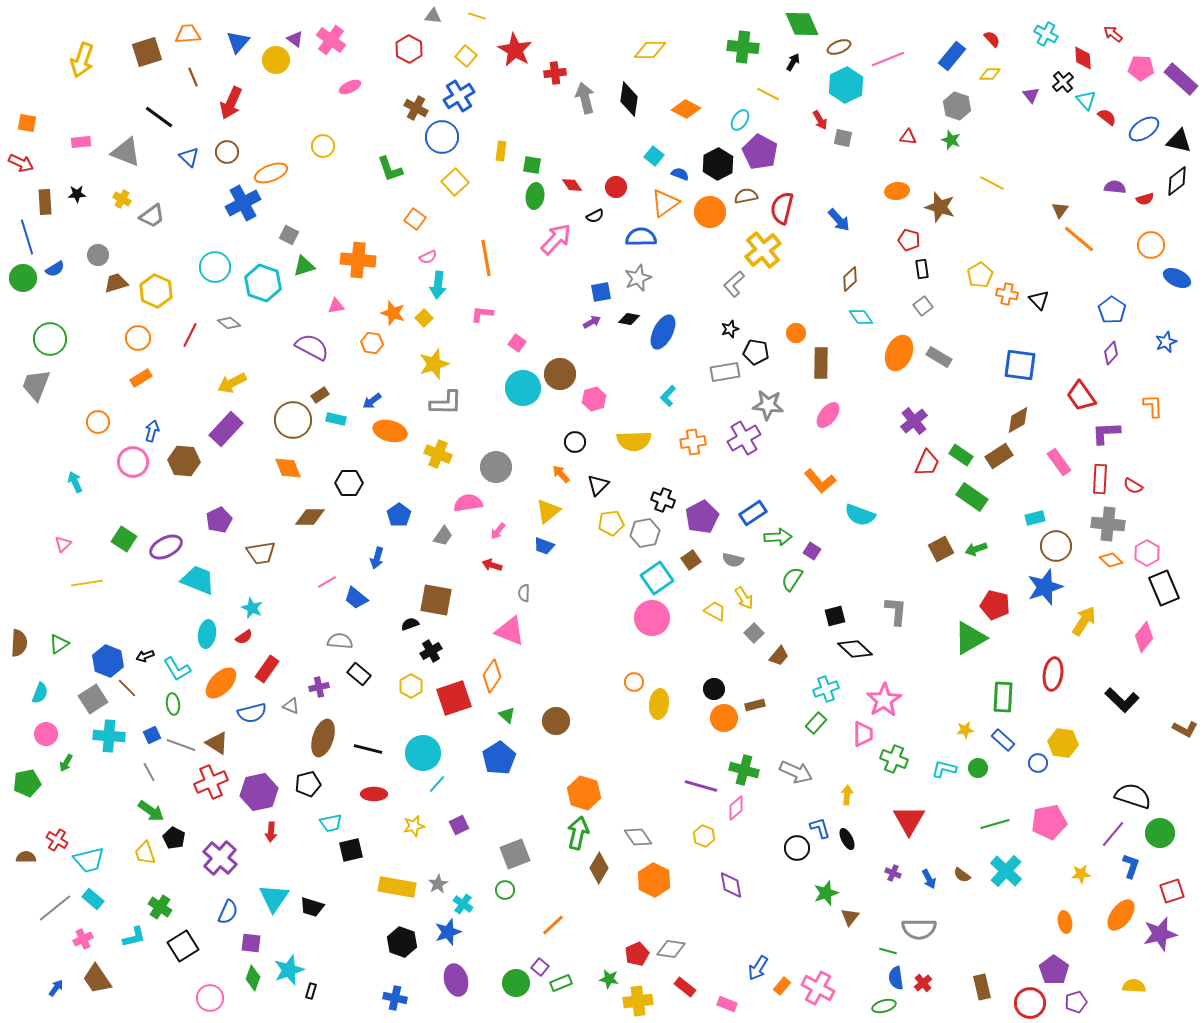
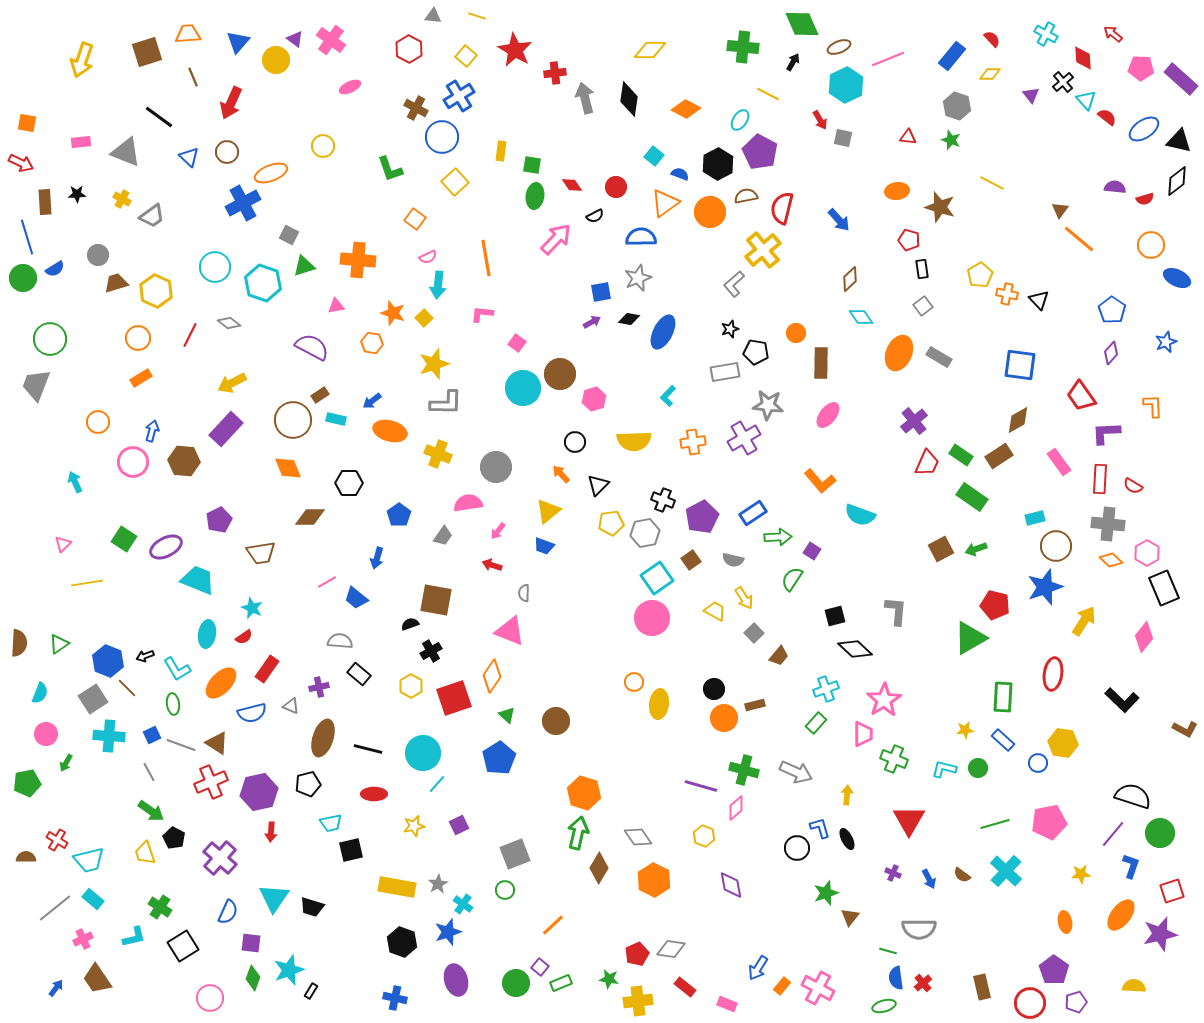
black rectangle at (311, 991): rotated 14 degrees clockwise
